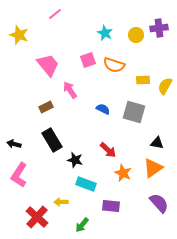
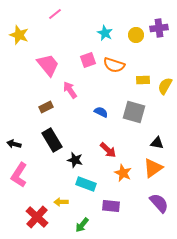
blue semicircle: moved 2 px left, 3 px down
